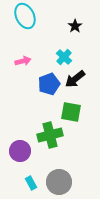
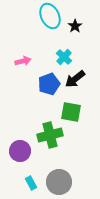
cyan ellipse: moved 25 px right
